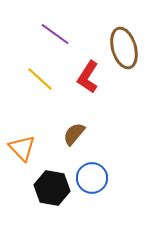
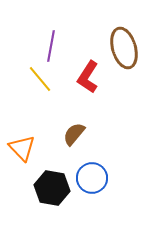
purple line: moved 4 px left, 12 px down; rotated 64 degrees clockwise
yellow line: rotated 8 degrees clockwise
